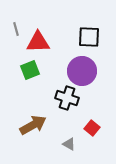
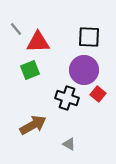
gray line: rotated 24 degrees counterclockwise
purple circle: moved 2 px right, 1 px up
red square: moved 6 px right, 34 px up
